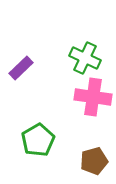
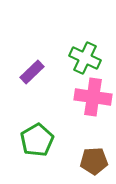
purple rectangle: moved 11 px right, 4 px down
green pentagon: moved 1 px left
brown pentagon: rotated 12 degrees clockwise
